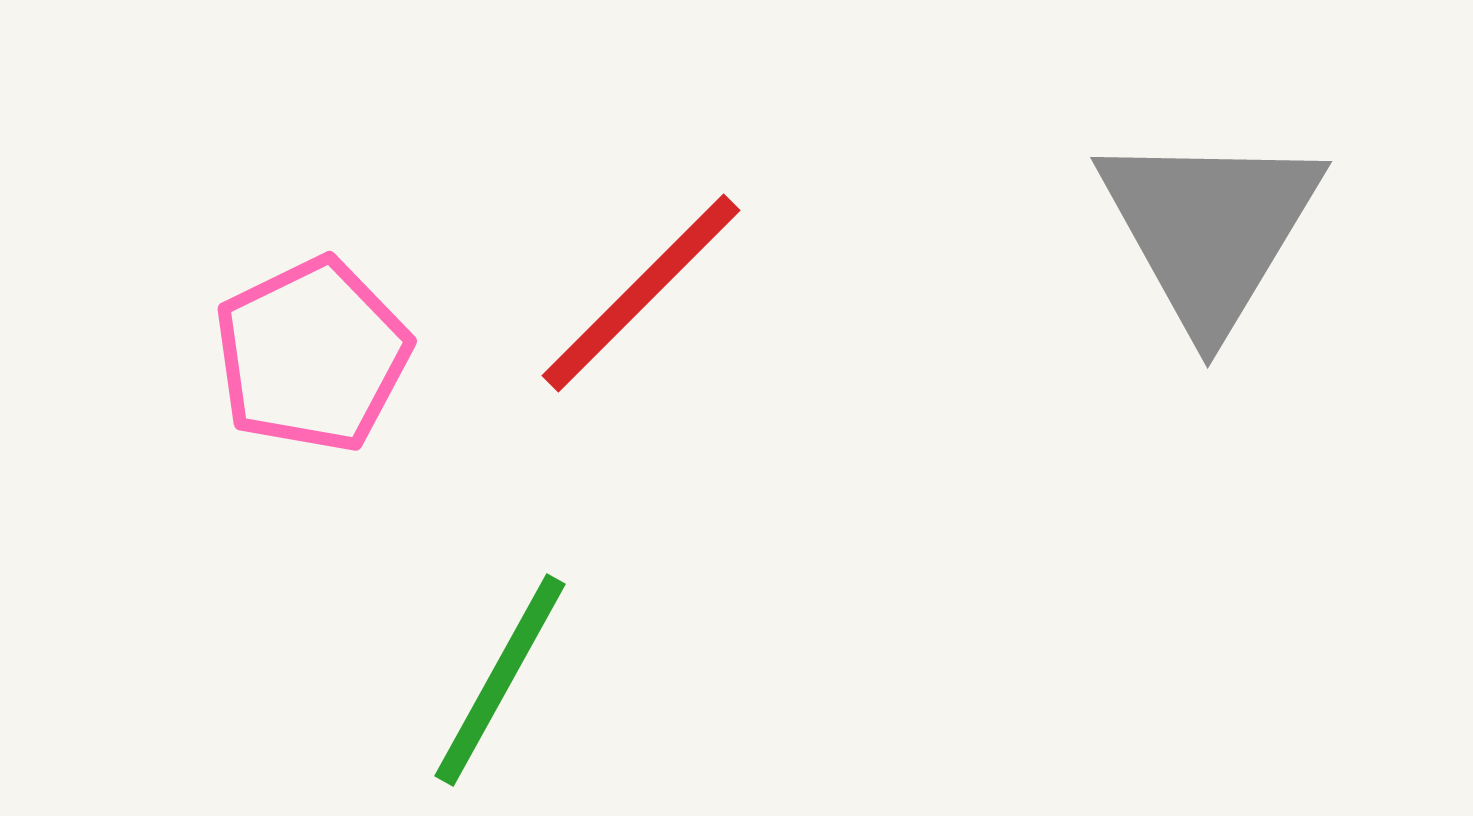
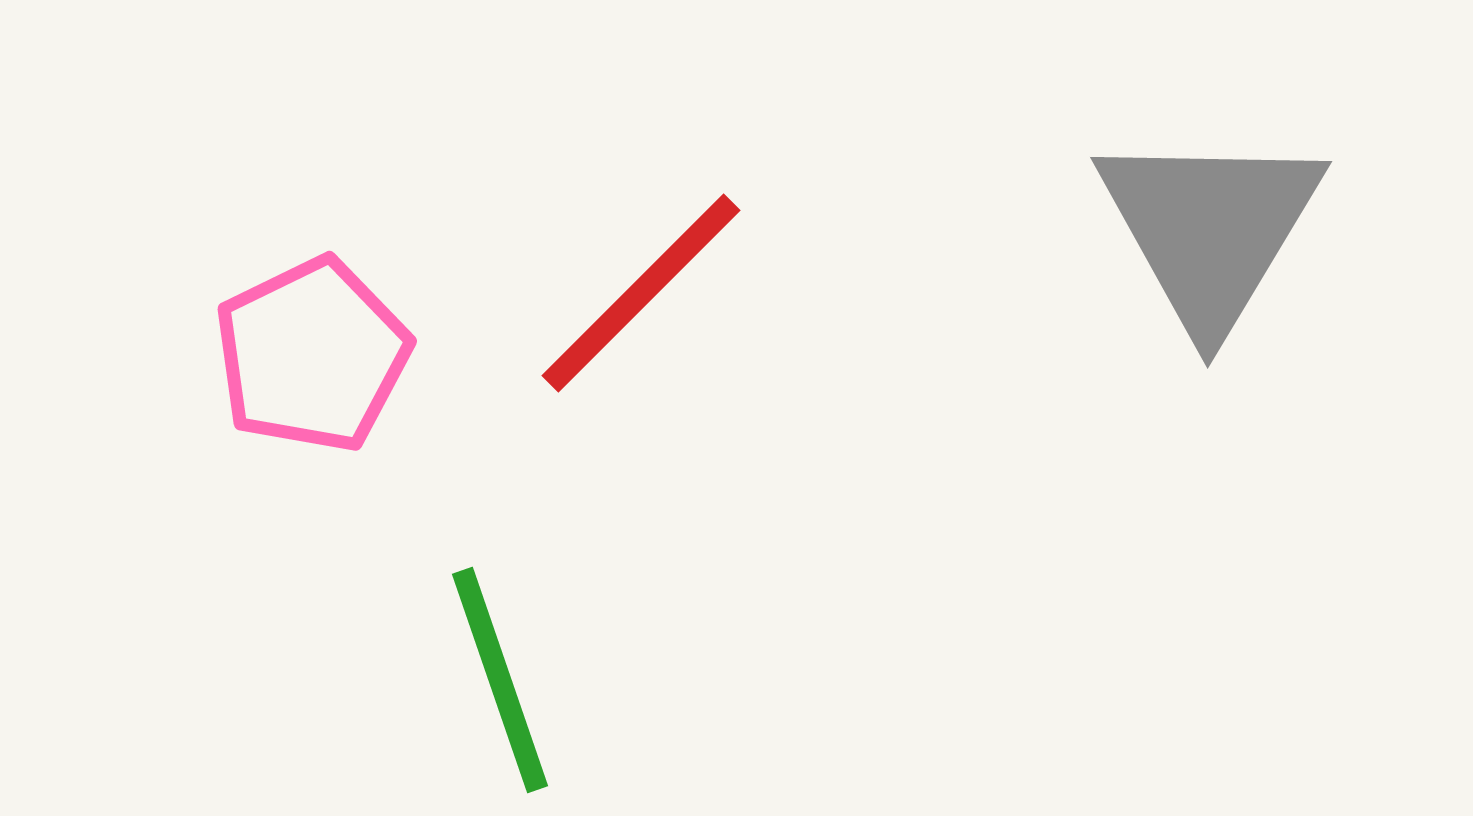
green line: rotated 48 degrees counterclockwise
